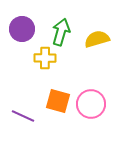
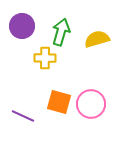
purple circle: moved 3 px up
orange square: moved 1 px right, 1 px down
